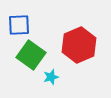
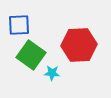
red hexagon: rotated 20 degrees clockwise
cyan star: moved 1 px right, 4 px up; rotated 21 degrees clockwise
